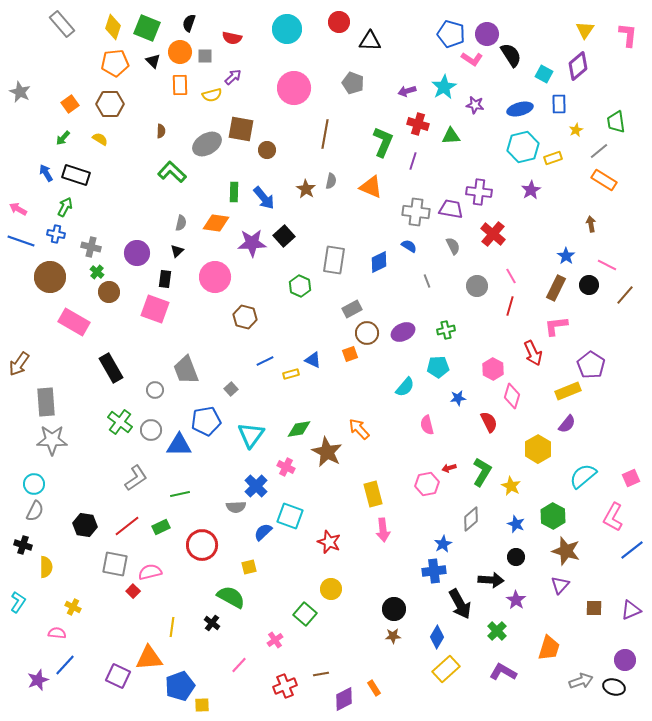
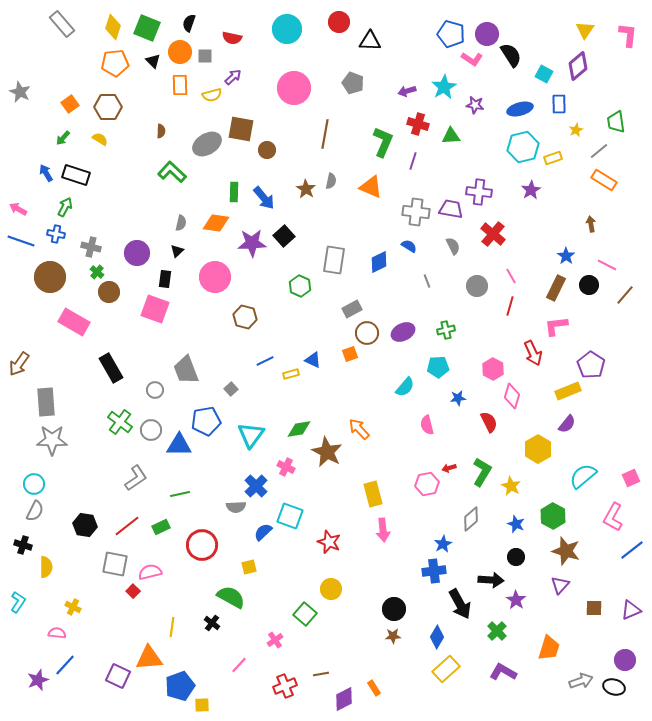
brown hexagon at (110, 104): moved 2 px left, 3 px down
